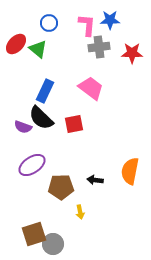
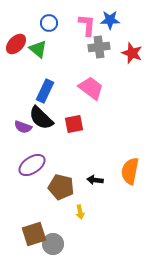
red star: rotated 20 degrees clockwise
brown pentagon: rotated 15 degrees clockwise
